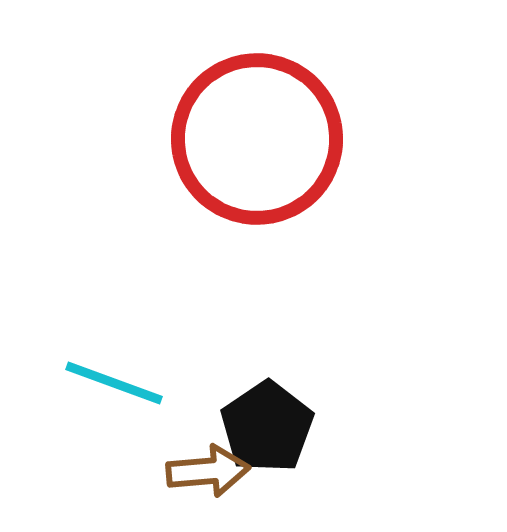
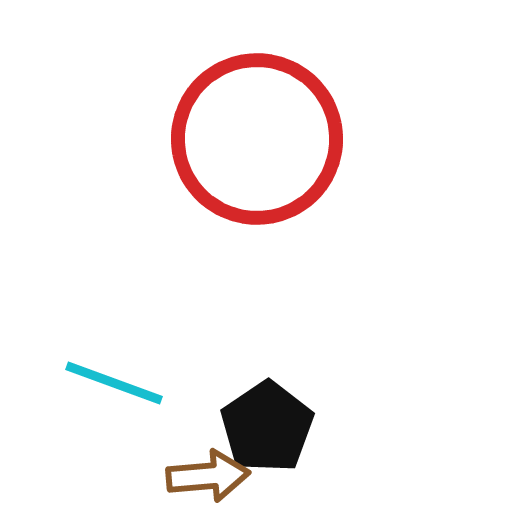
brown arrow: moved 5 px down
